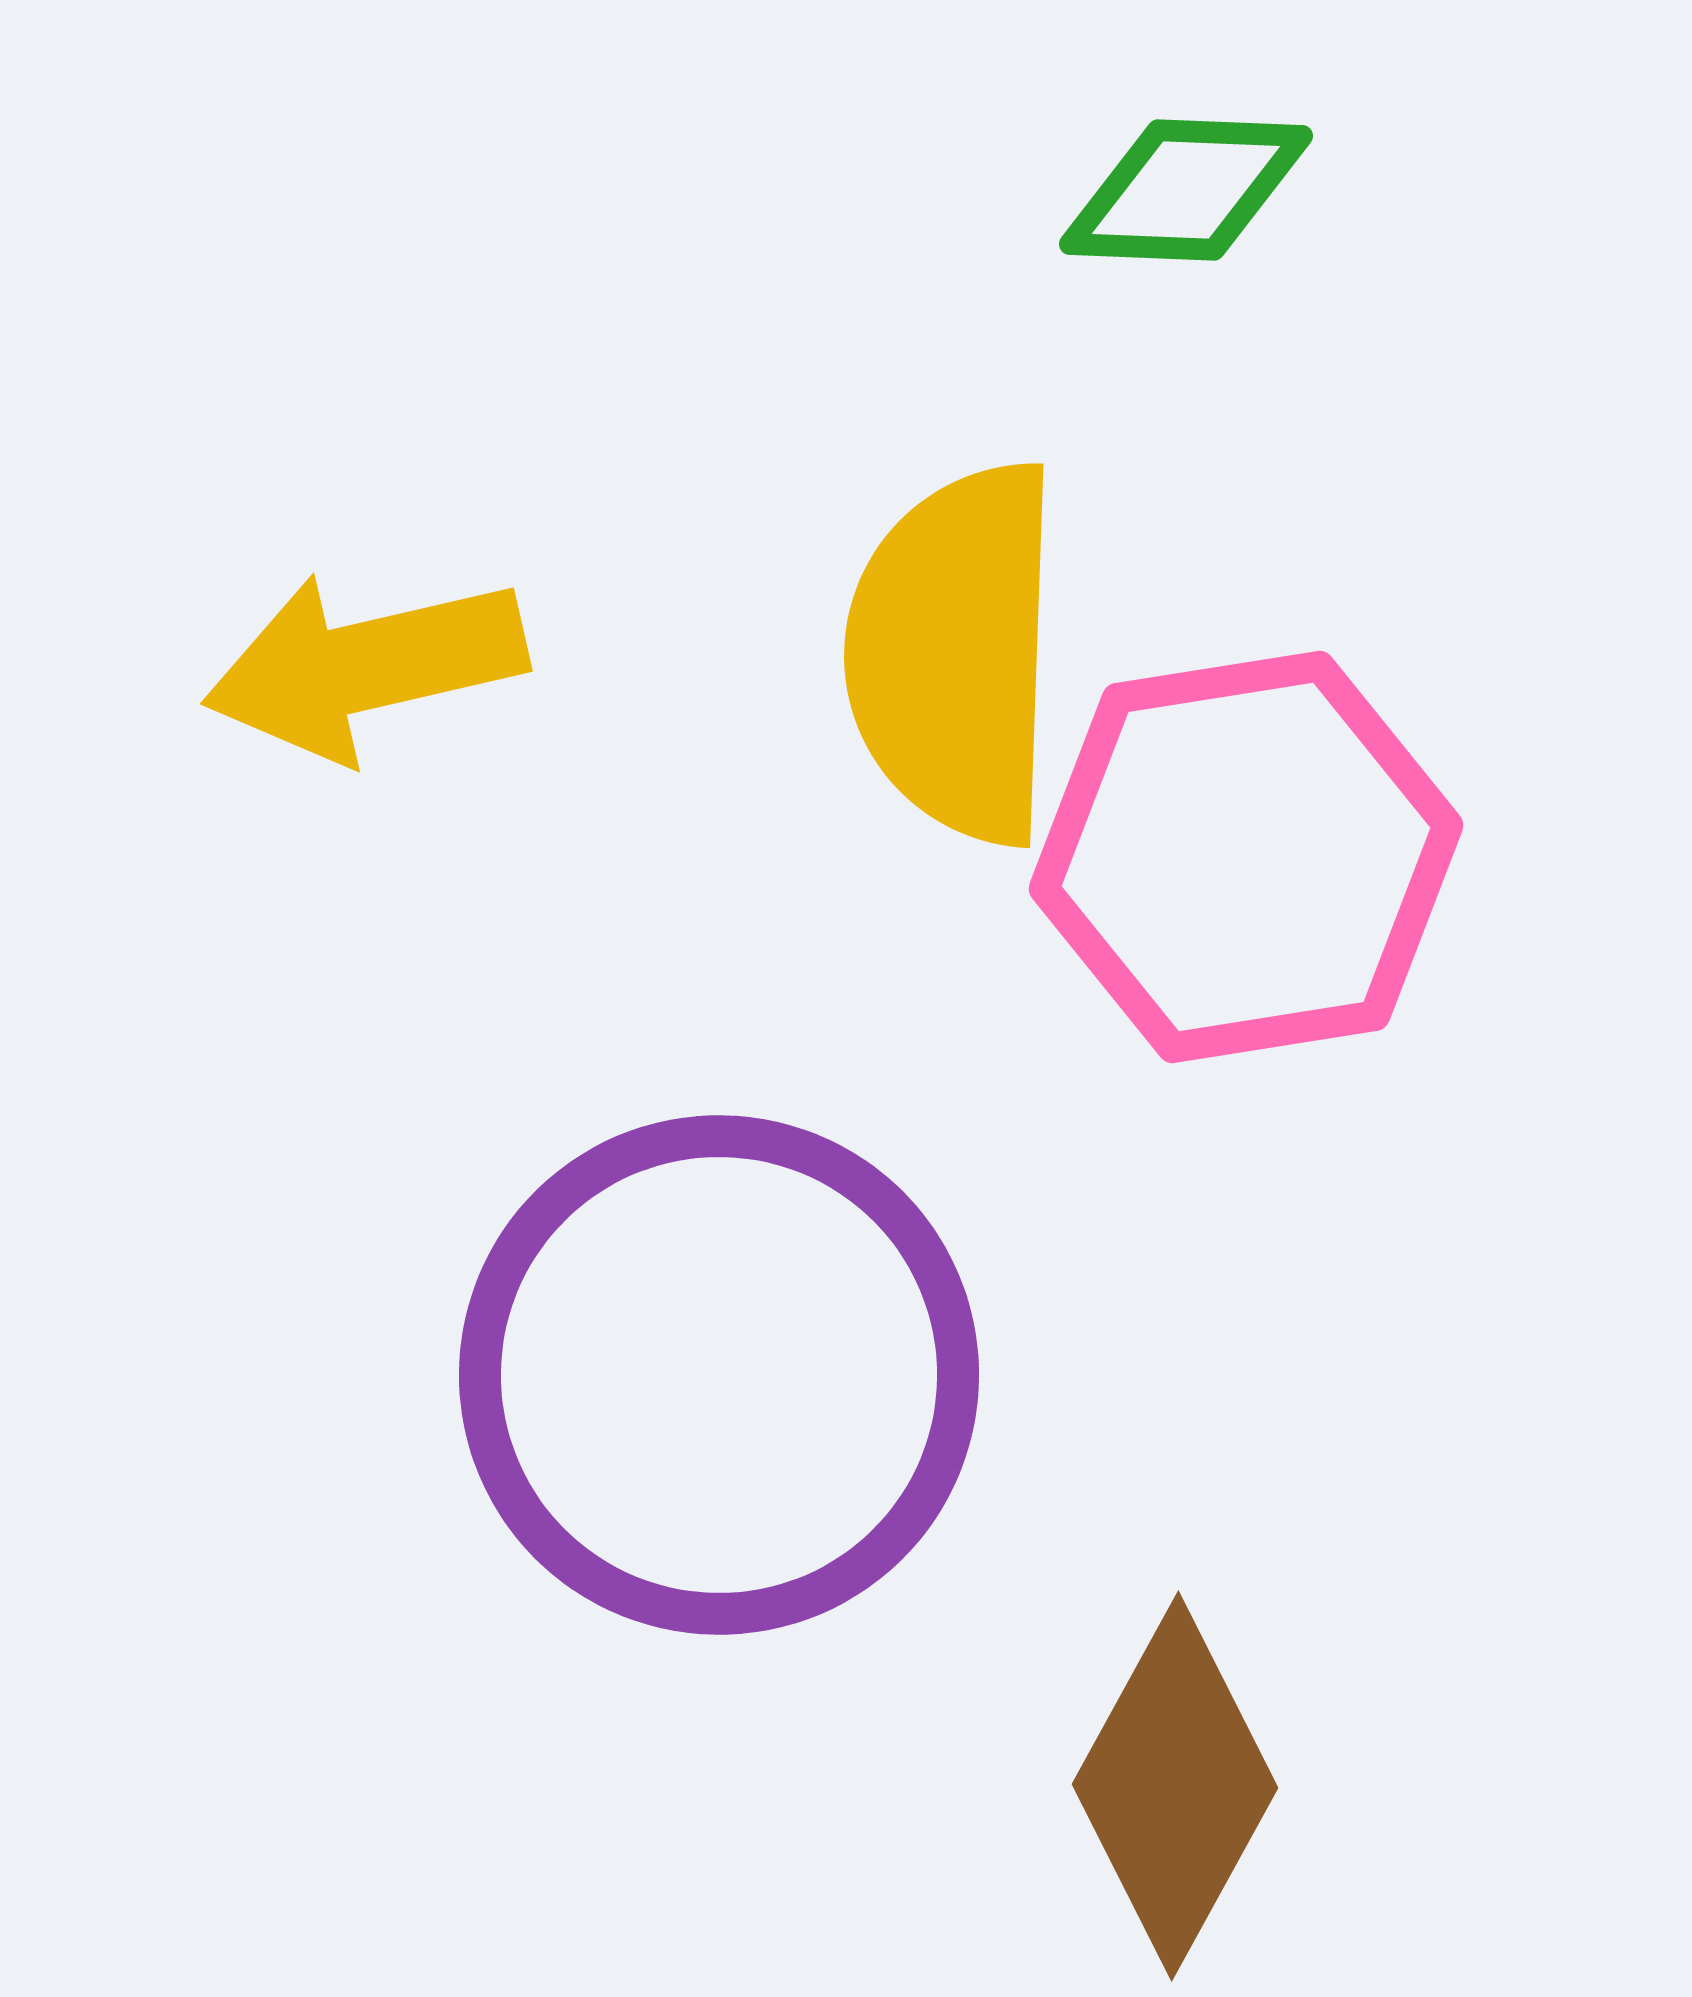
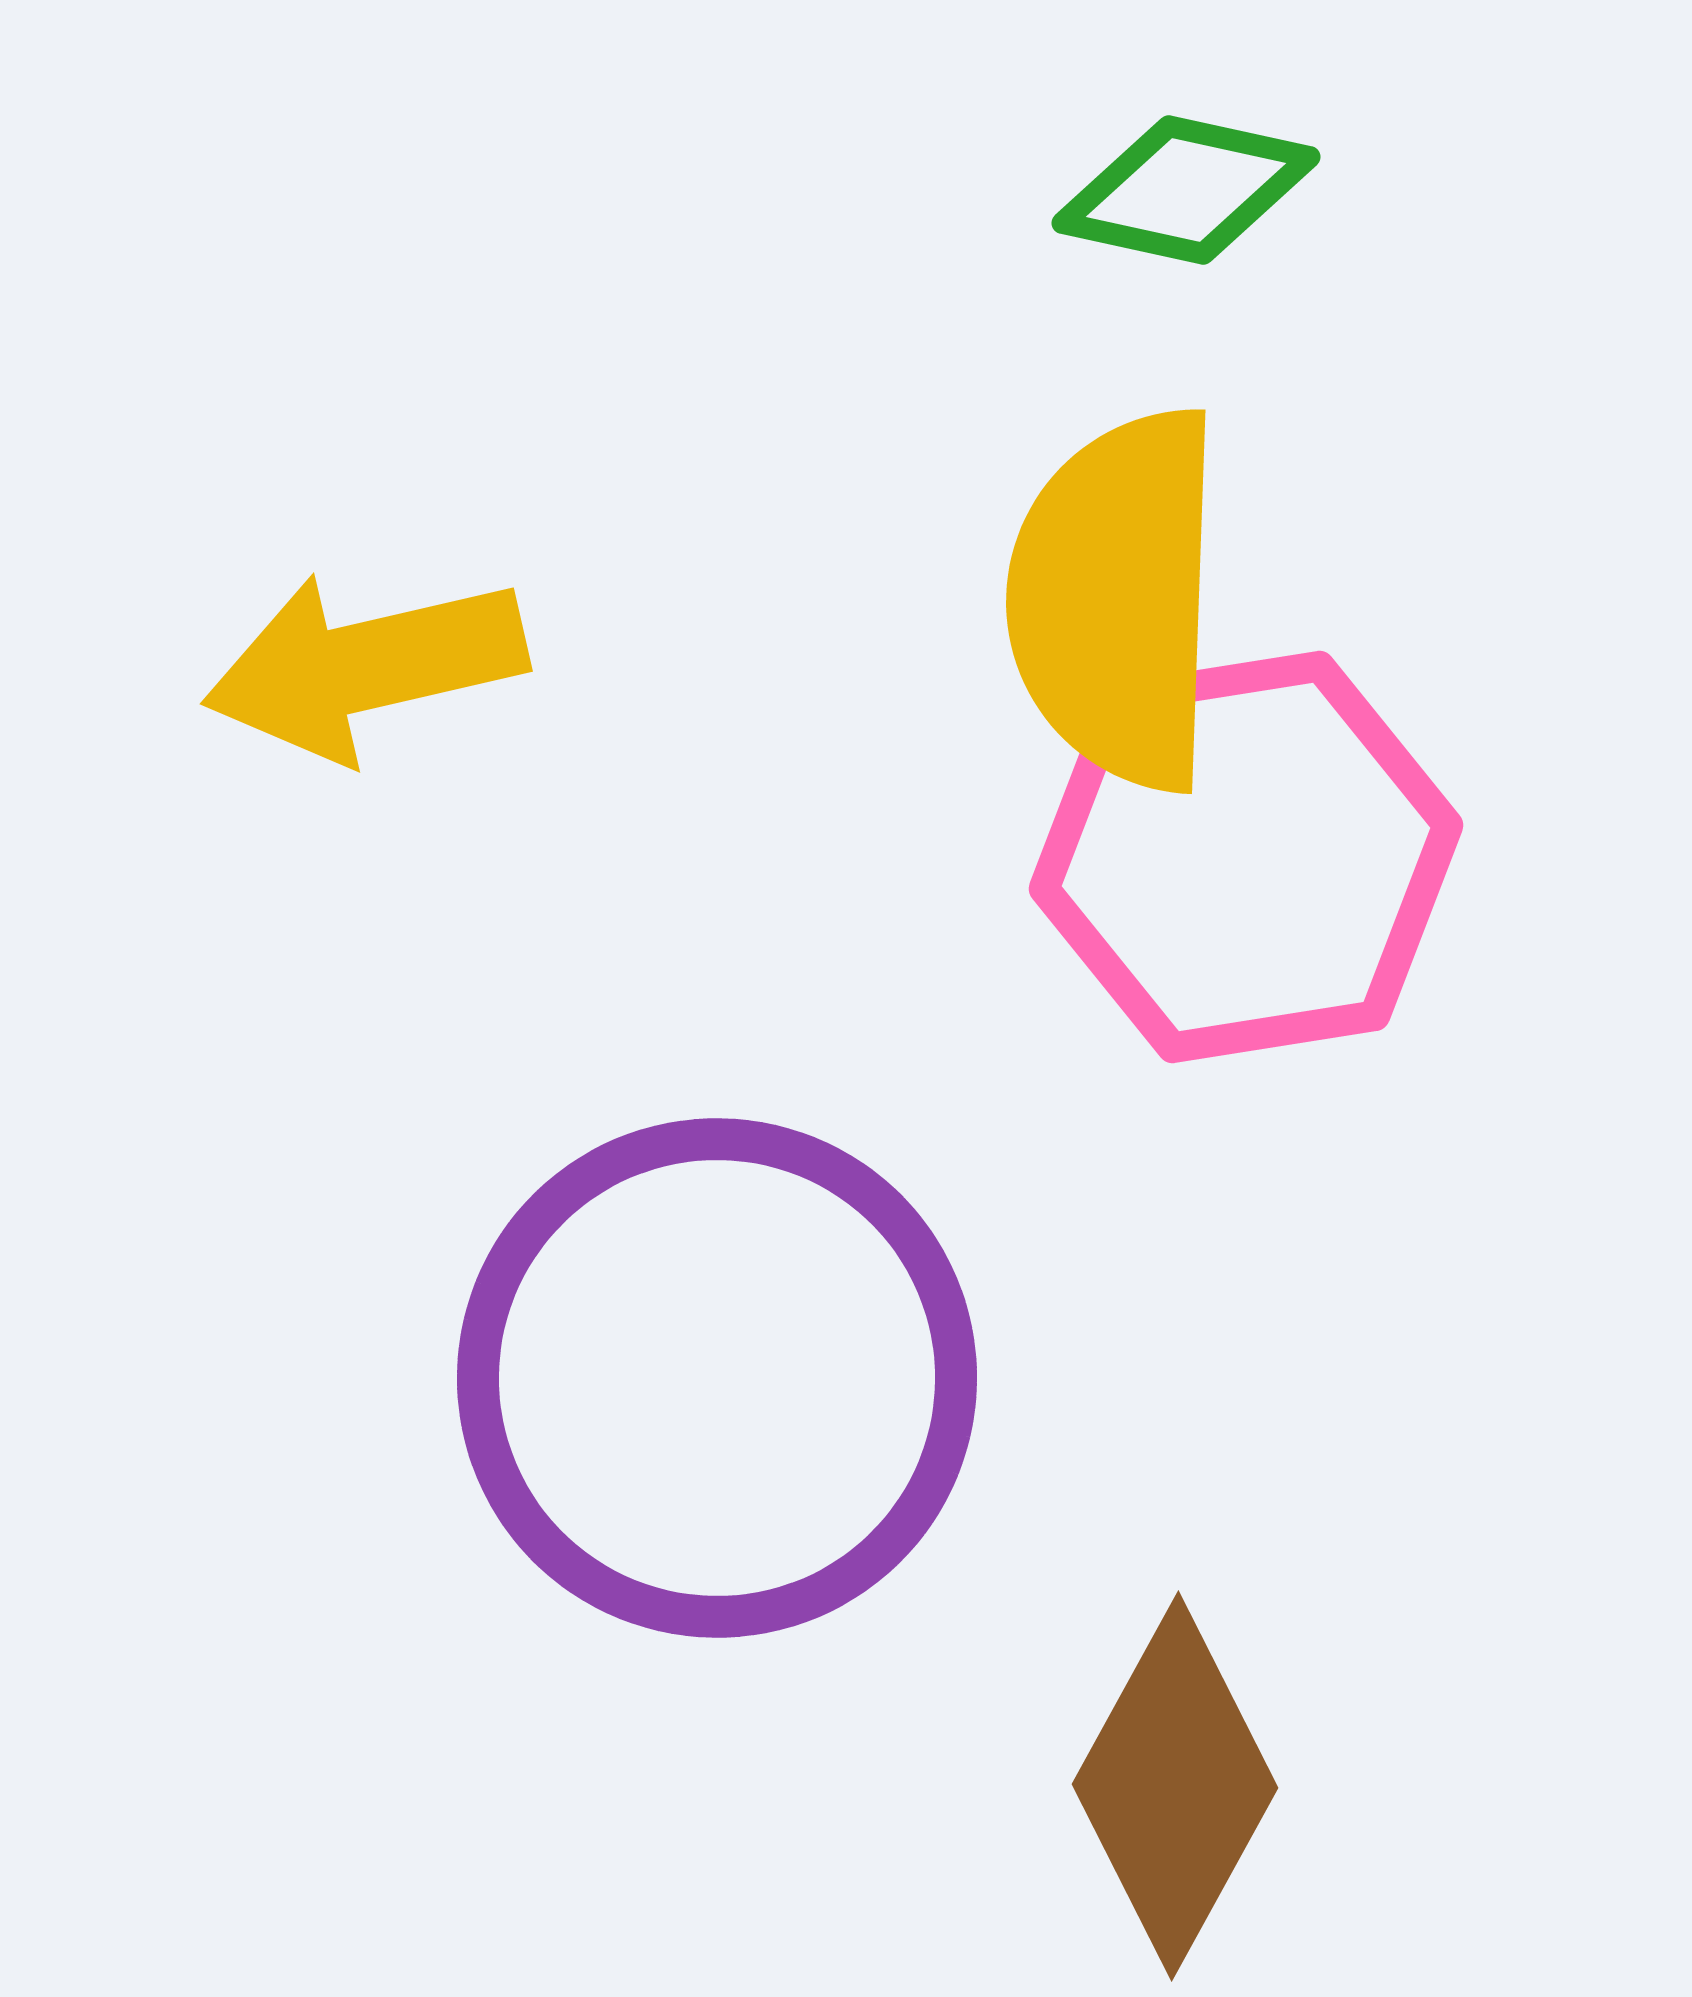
green diamond: rotated 10 degrees clockwise
yellow semicircle: moved 162 px right, 54 px up
purple circle: moved 2 px left, 3 px down
